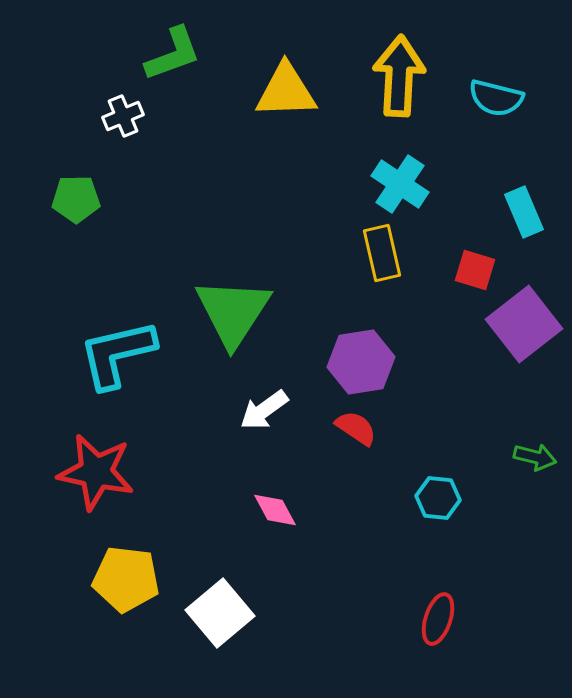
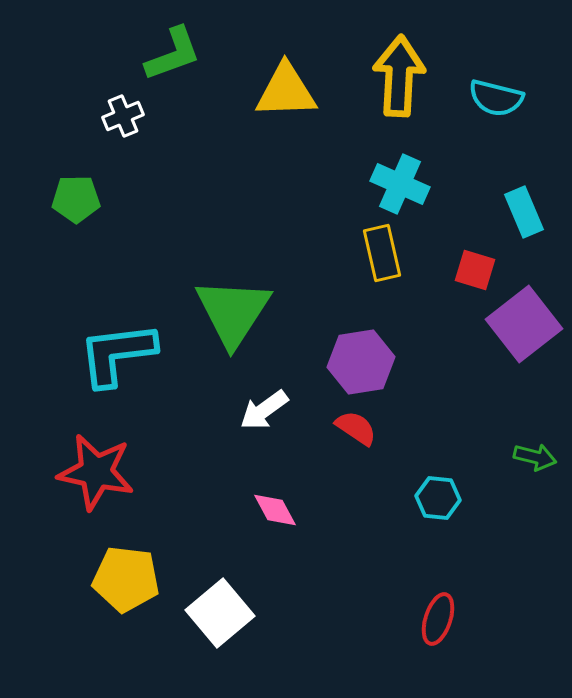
cyan cross: rotated 10 degrees counterclockwise
cyan L-shape: rotated 6 degrees clockwise
